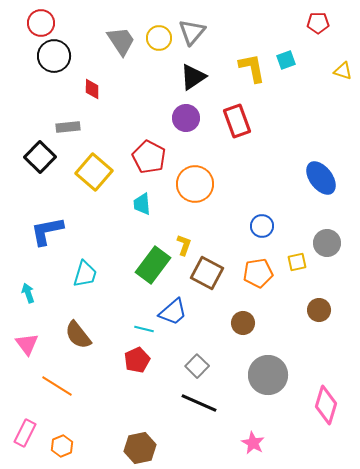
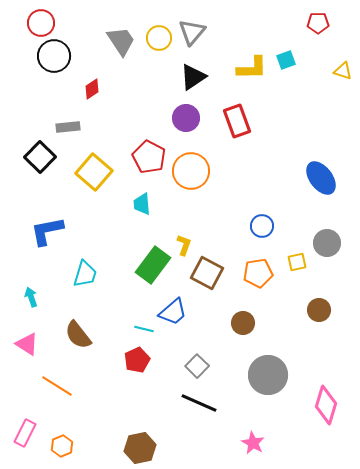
yellow L-shape at (252, 68): rotated 100 degrees clockwise
red diamond at (92, 89): rotated 55 degrees clockwise
orange circle at (195, 184): moved 4 px left, 13 px up
cyan arrow at (28, 293): moved 3 px right, 4 px down
pink triangle at (27, 344): rotated 20 degrees counterclockwise
